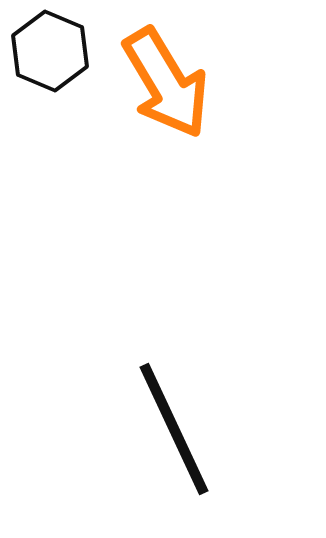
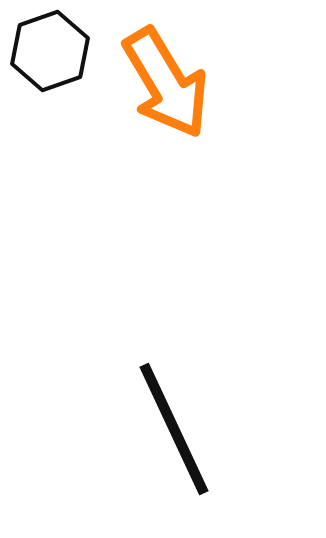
black hexagon: rotated 18 degrees clockwise
